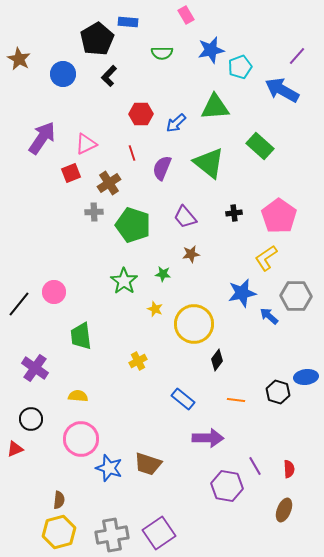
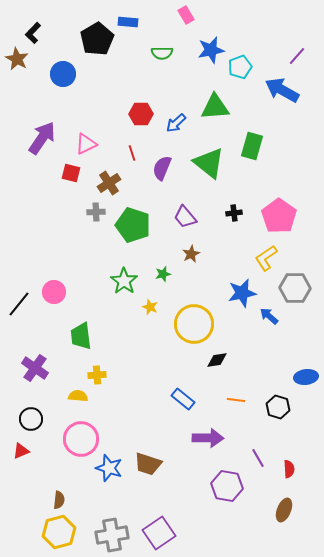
brown star at (19, 59): moved 2 px left
black L-shape at (109, 76): moved 76 px left, 43 px up
green rectangle at (260, 146): moved 8 px left; rotated 64 degrees clockwise
red square at (71, 173): rotated 36 degrees clockwise
gray cross at (94, 212): moved 2 px right
brown star at (191, 254): rotated 18 degrees counterclockwise
green star at (163, 274): rotated 21 degrees counterclockwise
gray hexagon at (296, 296): moved 1 px left, 8 px up
yellow star at (155, 309): moved 5 px left, 2 px up
black diamond at (217, 360): rotated 45 degrees clockwise
yellow cross at (138, 361): moved 41 px left, 14 px down; rotated 24 degrees clockwise
black hexagon at (278, 392): moved 15 px down
red triangle at (15, 449): moved 6 px right, 2 px down
purple line at (255, 466): moved 3 px right, 8 px up
